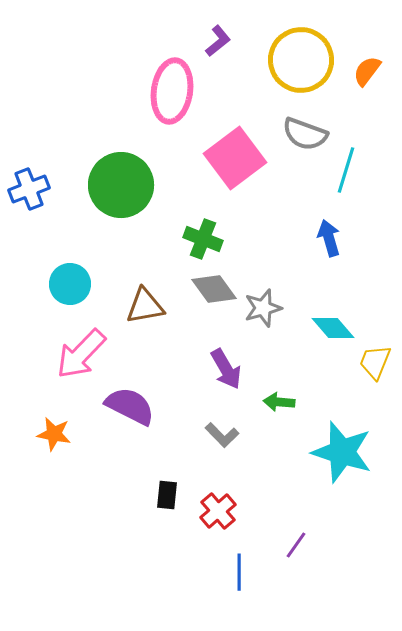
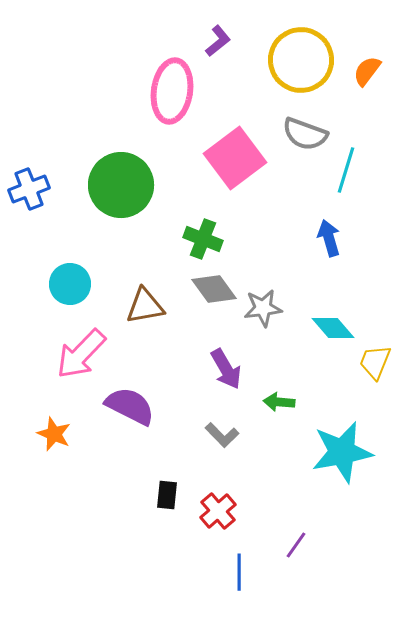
gray star: rotated 9 degrees clockwise
orange star: rotated 12 degrees clockwise
cyan star: rotated 28 degrees counterclockwise
